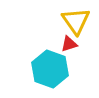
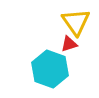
yellow triangle: moved 1 px down
